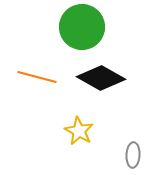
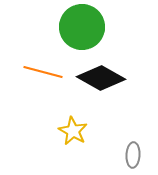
orange line: moved 6 px right, 5 px up
yellow star: moved 6 px left
